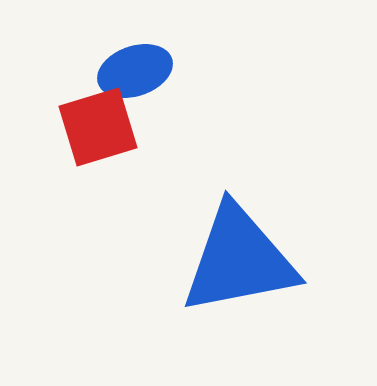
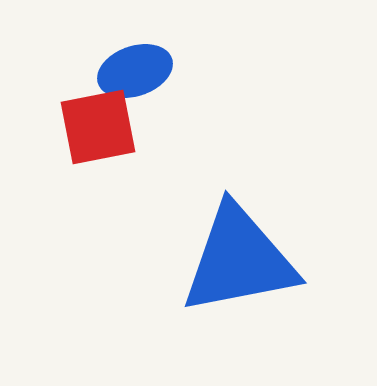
red square: rotated 6 degrees clockwise
